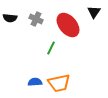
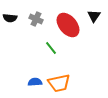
black triangle: moved 4 px down
green line: rotated 64 degrees counterclockwise
